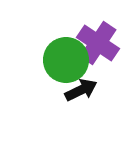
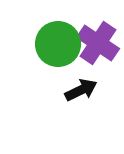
green circle: moved 8 px left, 16 px up
